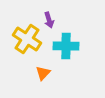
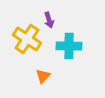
cyan cross: moved 3 px right
orange triangle: moved 3 px down
